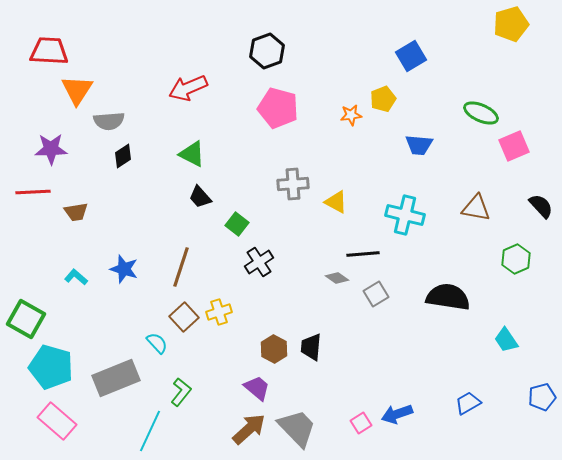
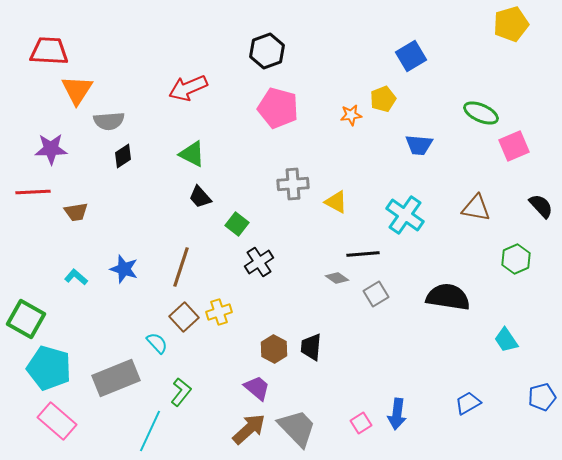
cyan cross at (405, 215): rotated 21 degrees clockwise
cyan pentagon at (51, 367): moved 2 px left, 1 px down
blue arrow at (397, 414): rotated 64 degrees counterclockwise
